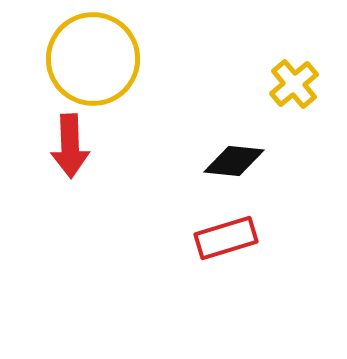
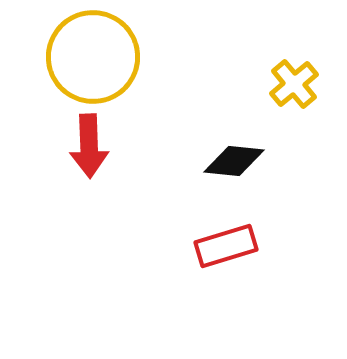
yellow circle: moved 2 px up
red arrow: moved 19 px right
red rectangle: moved 8 px down
